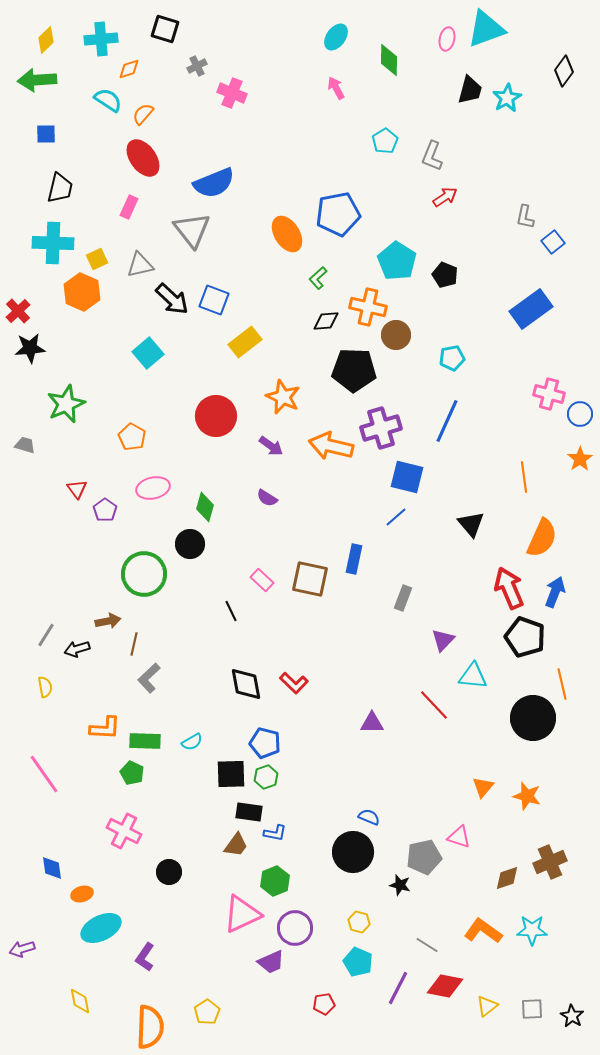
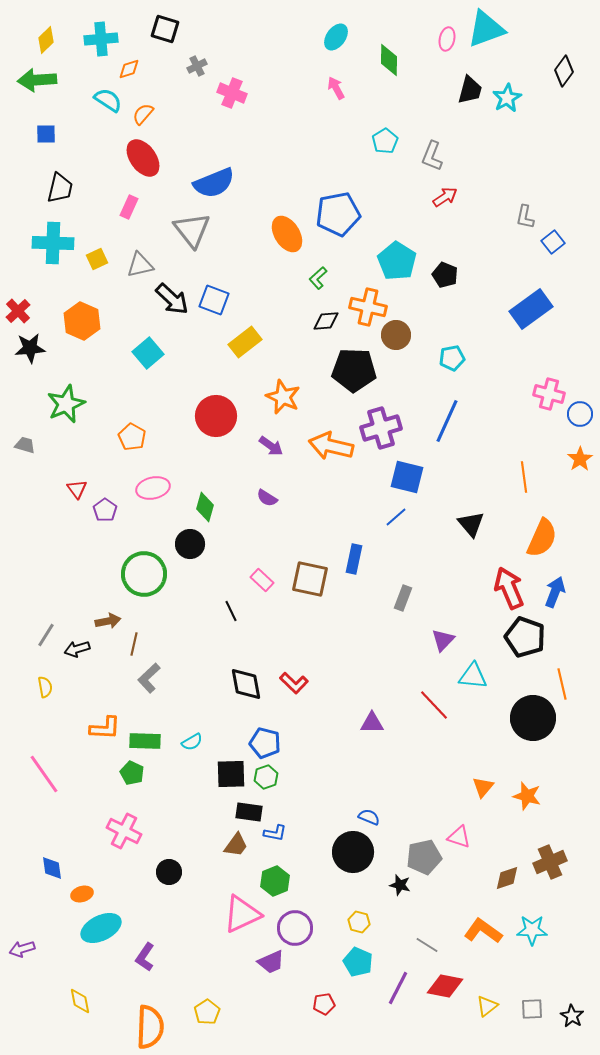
orange hexagon at (82, 292): moved 29 px down
